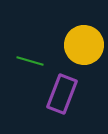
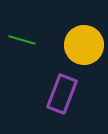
green line: moved 8 px left, 21 px up
